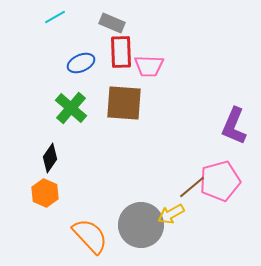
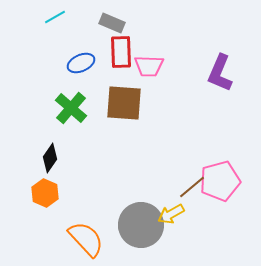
purple L-shape: moved 14 px left, 53 px up
orange semicircle: moved 4 px left, 3 px down
